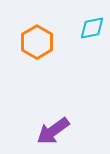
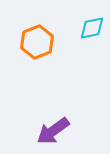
orange hexagon: rotated 8 degrees clockwise
